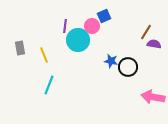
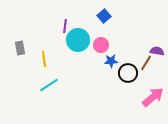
blue square: rotated 16 degrees counterclockwise
pink circle: moved 9 px right, 19 px down
brown line: moved 31 px down
purple semicircle: moved 3 px right, 7 px down
yellow line: moved 4 px down; rotated 14 degrees clockwise
blue star: rotated 16 degrees counterclockwise
black circle: moved 6 px down
cyan line: rotated 36 degrees clockwise
pink arrow: rotated 130 degrees clockwise
